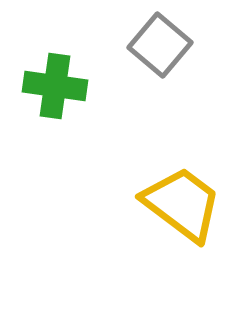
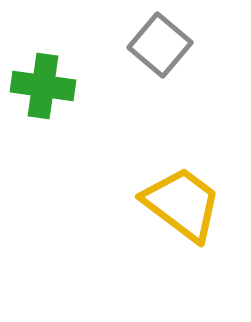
green cross: moved 12 px left
